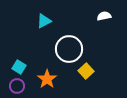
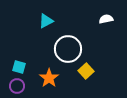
white semicircle: moved 2 px right, 3 px down
cyan triangle: moved 2 px right
white circle: moved 1 px left
cyan square: rotated 16 degrees counterclockwise
orange star: moved 2 px right, 1 px up
